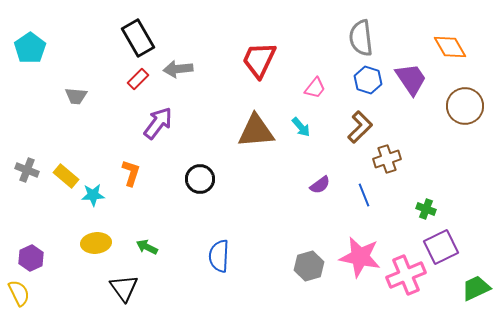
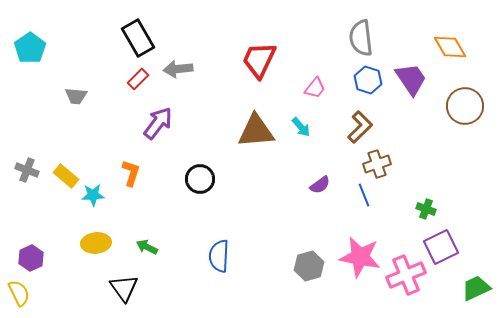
brown cross: moved 10 px left, 5 px down
